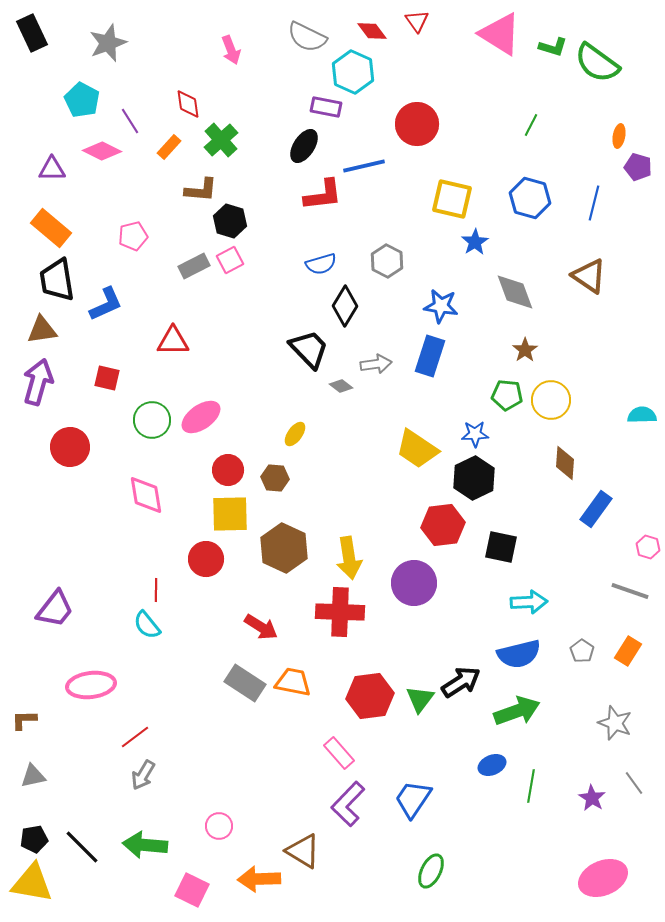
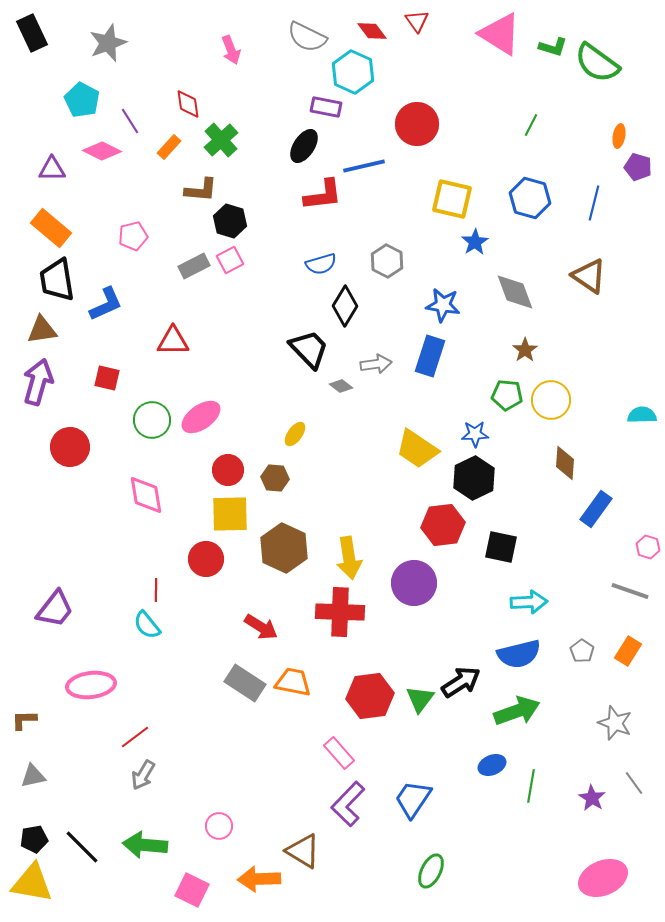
blue star at (441, 306): moved 2 px right, 1 px up
